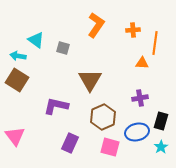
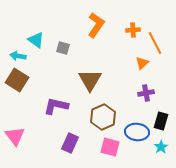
orange line: rotated 35 degrees counterclockwise
orange triangle: rotated 48 degrees counterclockwise
purple cross: moved 6 px right, 5 px up
blue ellipse: rotated 20 degrees clockwise
